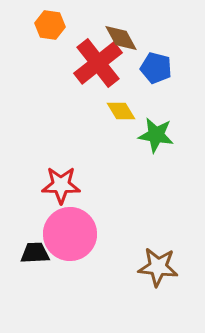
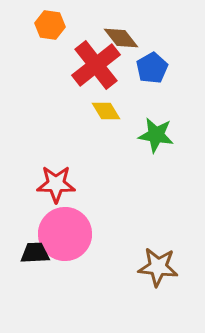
brown diamond: rotated 9 degrees counterclockwise
red cross: moved 2 px left, 2 px down
blue pentagon: moved 4 px left; rotated 28 degrees clockwise
yellow diamond: moved 15 px left
red star: moved 5 px left, 1 px up
pink circle: moved 5 px left
